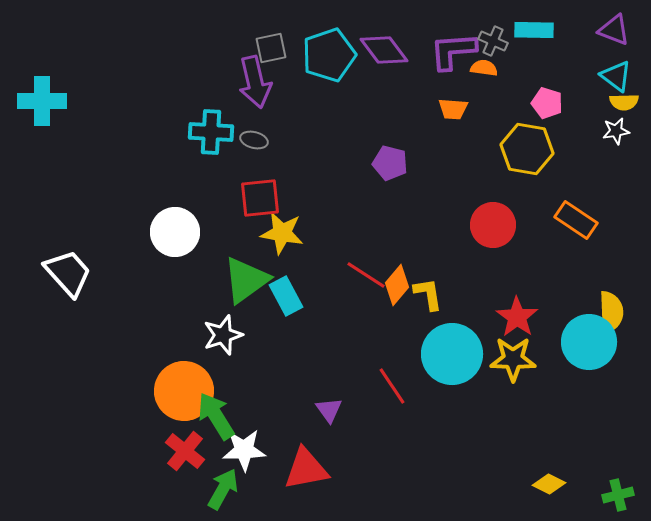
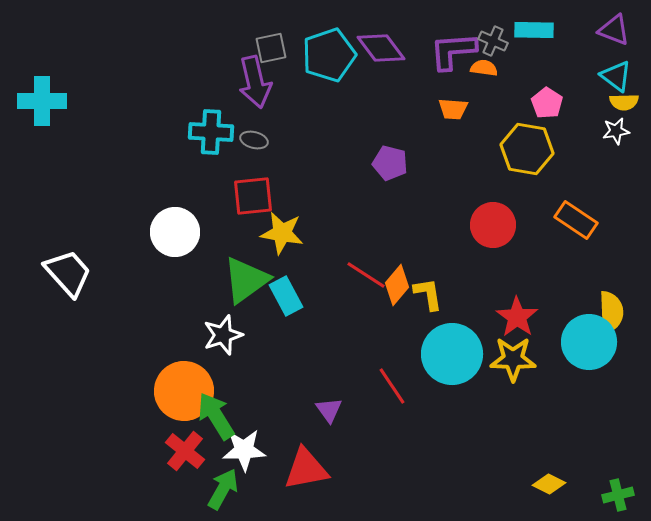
purple diamond at (384, 50): moved 3 px left, 2 px up
pink pentagon at (547, 103): rotated 16 degrees clockwise
red square at (260, 198): moved 7 px left, 2 px up
